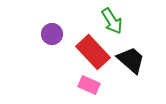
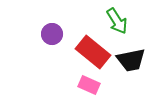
green arrow: moved 5 px right
red rectangle: rotated 8 degrees counterclockwise
black trapezoid: rotated 128 degrees clockwise
